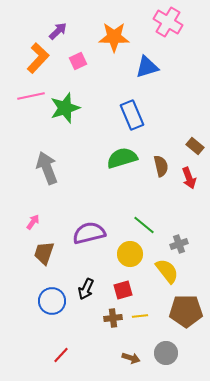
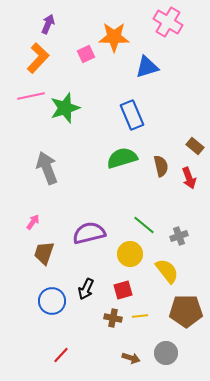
purple arrow: moved 10 px left, 7 px up; rotated 24 degrees counterclockwise
pink square: moved 8 px right, 7 px up
gray cross: moved 8 px up
brown cross: rotated 18 degrees clockwise
